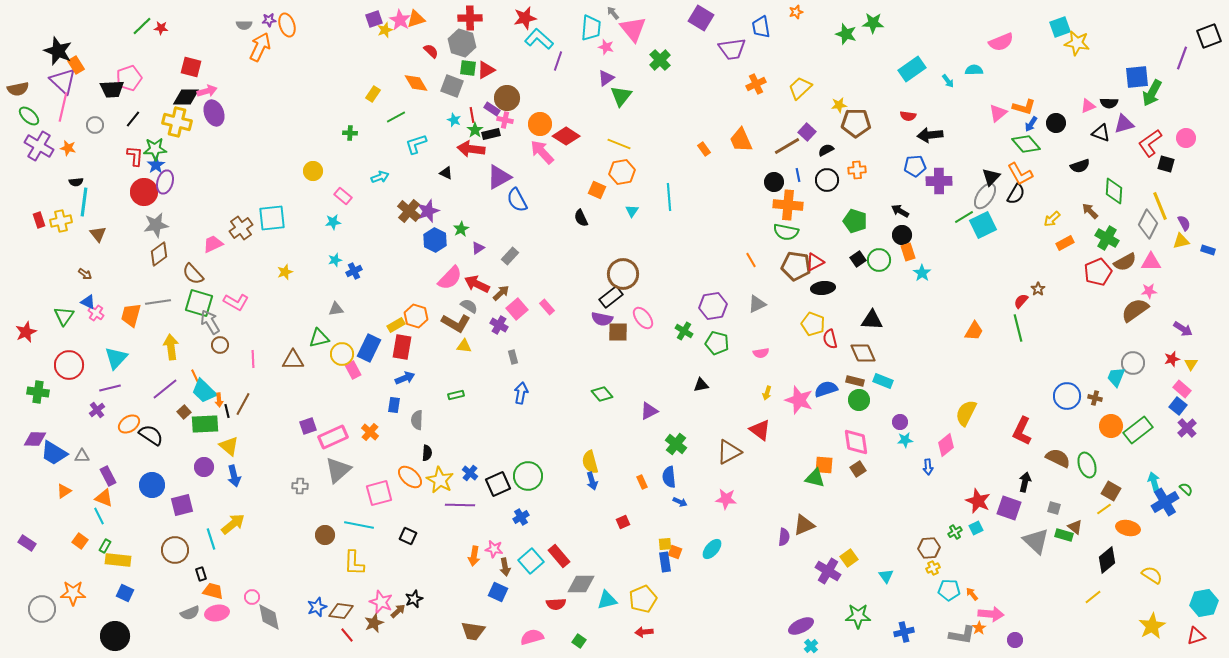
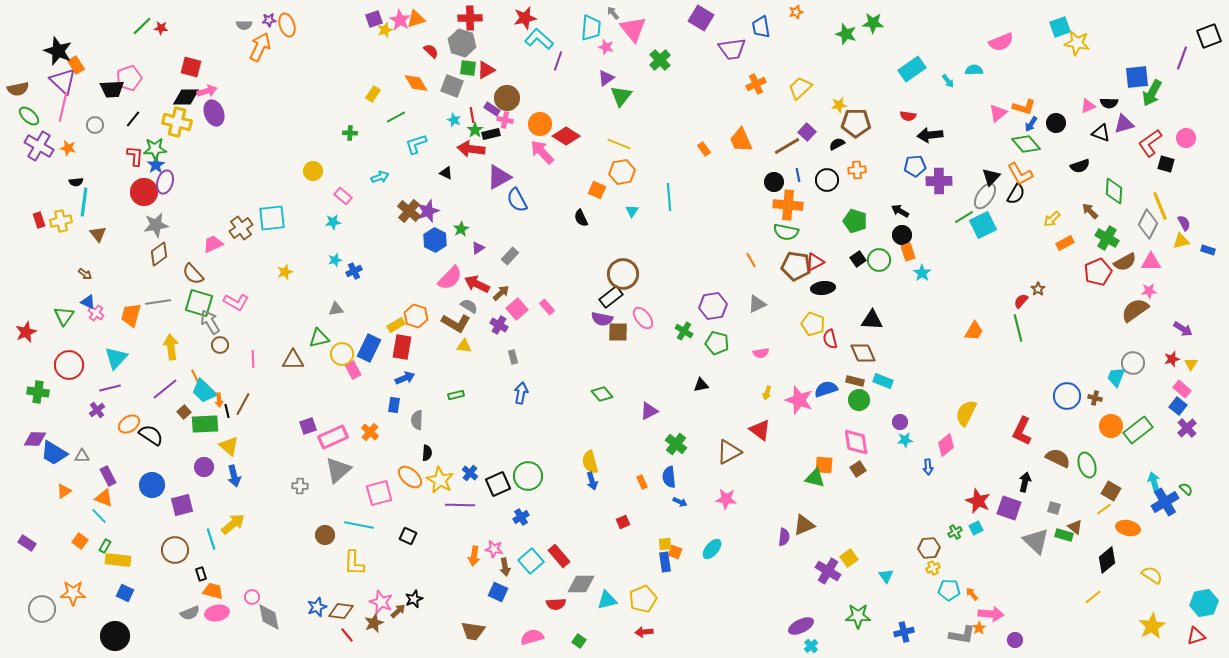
black semicircle at (826, 150): moved 11 px right, 6 px up
cyan line at (99, 516): rotated 18 degrees counterclockwise
